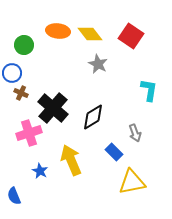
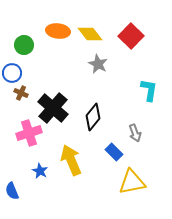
red square: rotated 10 degrees clockwise
black diamond: rotated 20 degrees counterclockwise
blue semicircle: moved 2 px left, 5 px up
